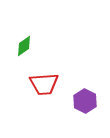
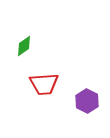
purple hexagon: moved 2 px right
